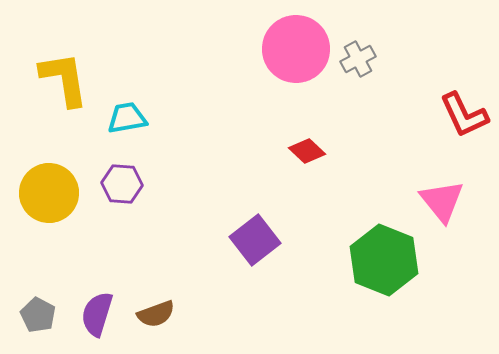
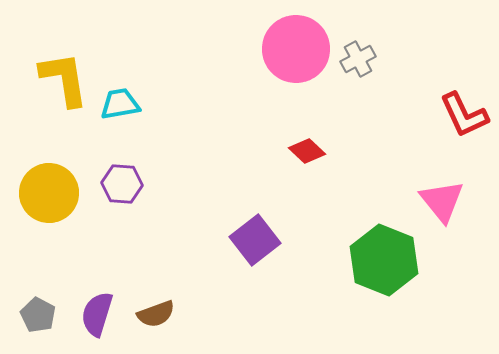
cyan trapezoid: moved 7 px left, 14 px up
